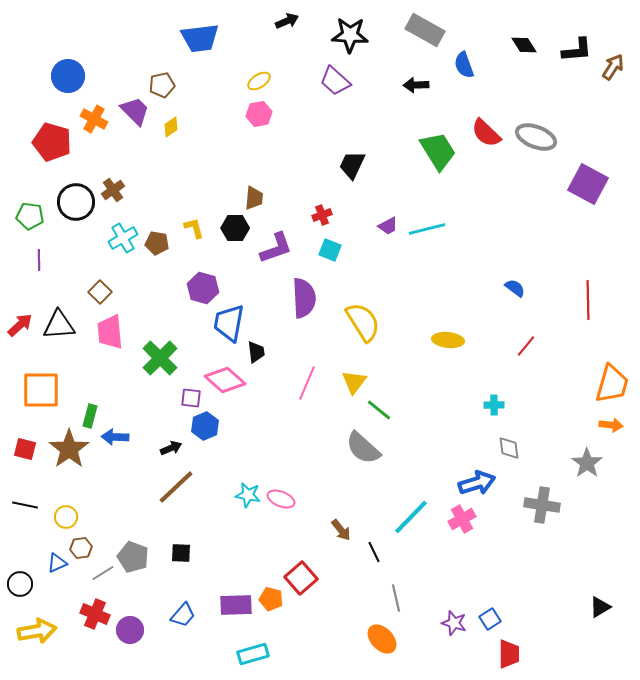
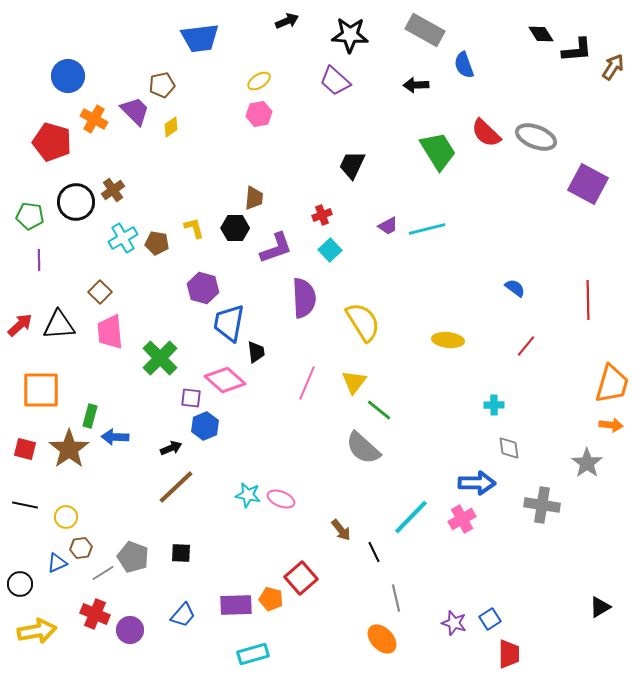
black diamond at (524, 45): moved 17 px right, 11 px up
cyan square at (330, 250): rotated 25 degrees clockwise
blue arrow at (477, 483): rotated 18 degrees clockwise
